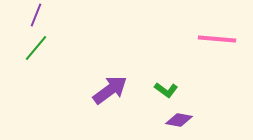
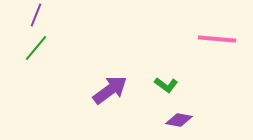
green L-shape: moved 5 px up
